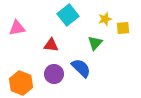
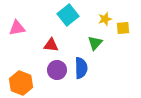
blue semicircle: rotated 45 degrees clockwise
purple circle: moved 3 px right, 4 px up
